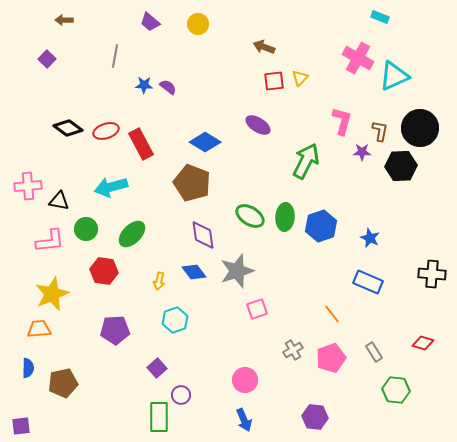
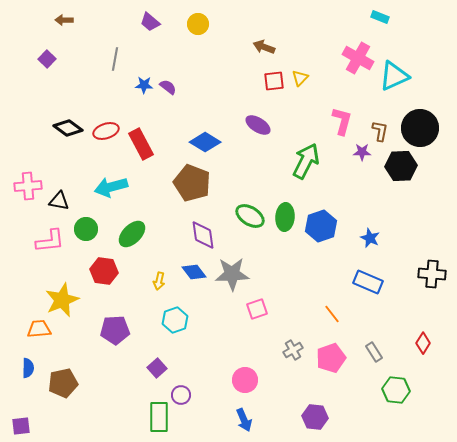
gray line at (115, 56): moved 3 px down
gray star at (237, 271): moved 5 px left, 3 px down; rotated 16 degrees clockwise
yellow star at (52, 294): moved 10 px right, 6 px down
red diamond at (423, 343): rotated 75 degrees counterclockwise
